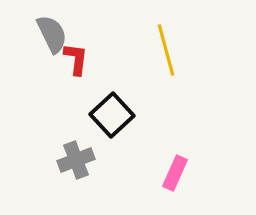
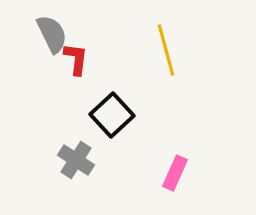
gray cross: rotated 36 degrees counterclockwise
